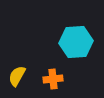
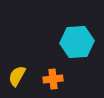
cyan hexagon: moved 1 px right
